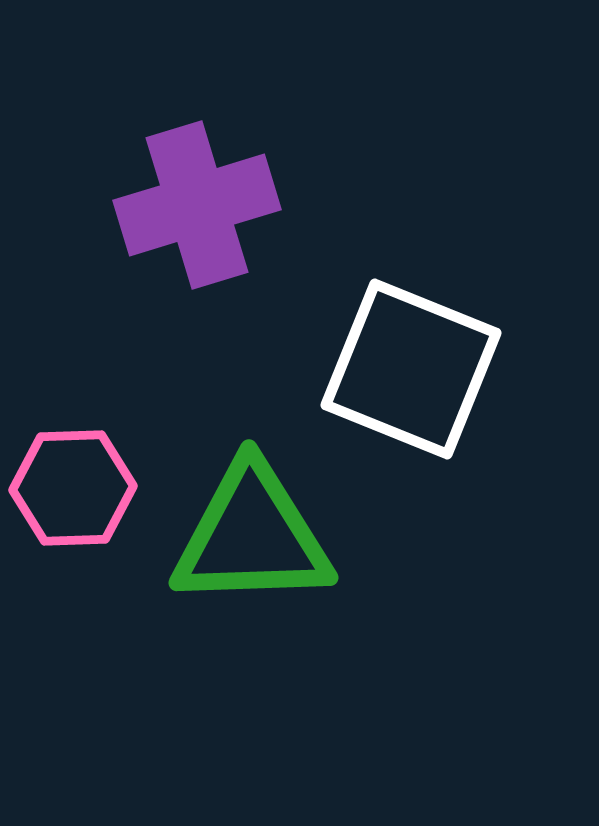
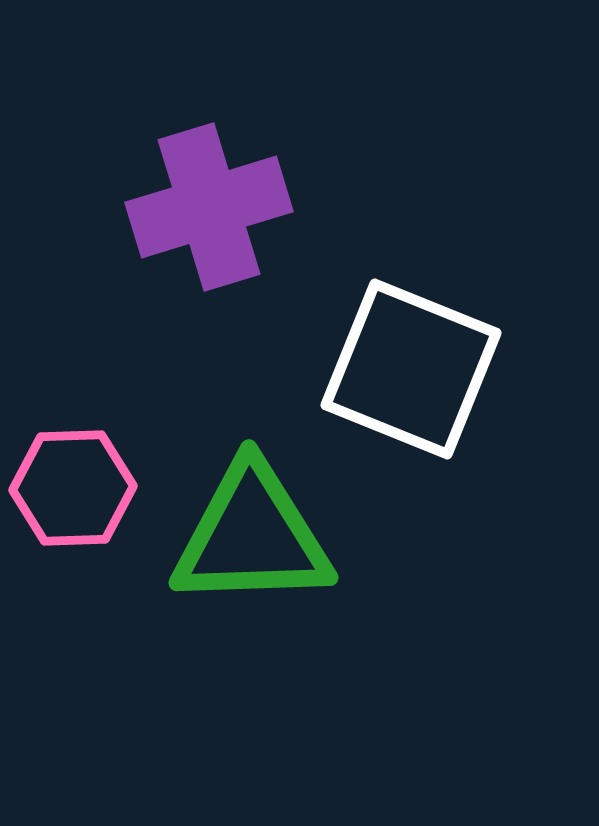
purple cross: moved 12 px right, 2 px down
